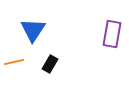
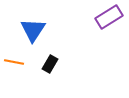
purple rectangle: moved 3 px left, 17 px up; rotated 48 degrees clockwise
orange line: rotated 24 degrees clockwise
